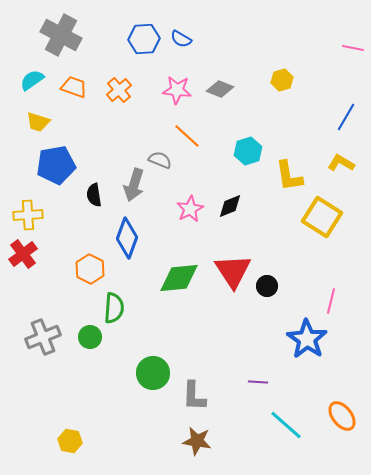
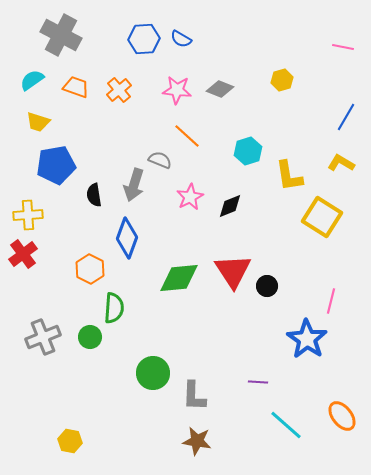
pink line at (353, 48): moved 10 px left, 1 px up
orange trapezoid at (74, 87): moved 2 px right
pink star at (190, 209): moved 12 px up
